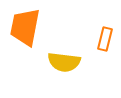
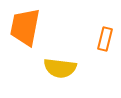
yellow semicircle: moved 4 px left, 6 px down
